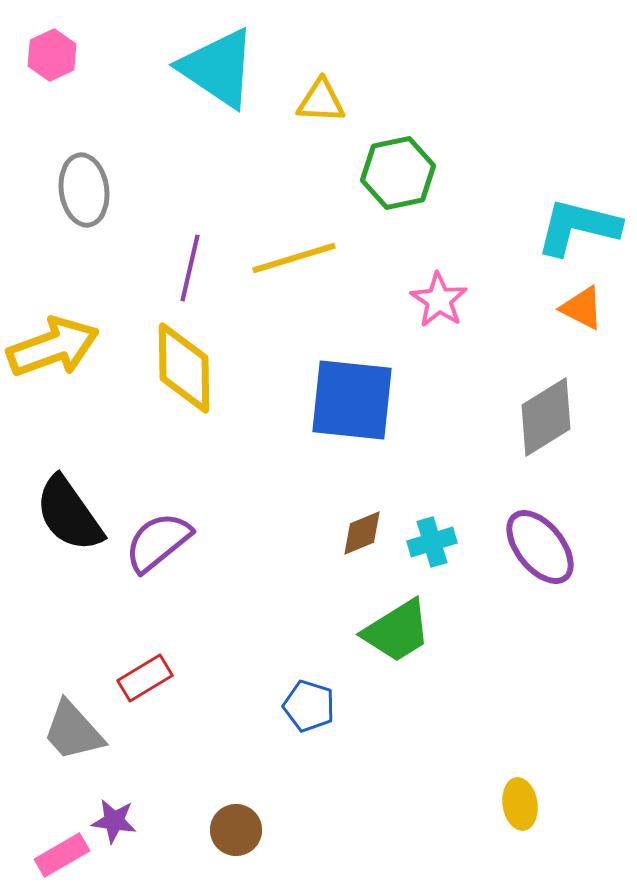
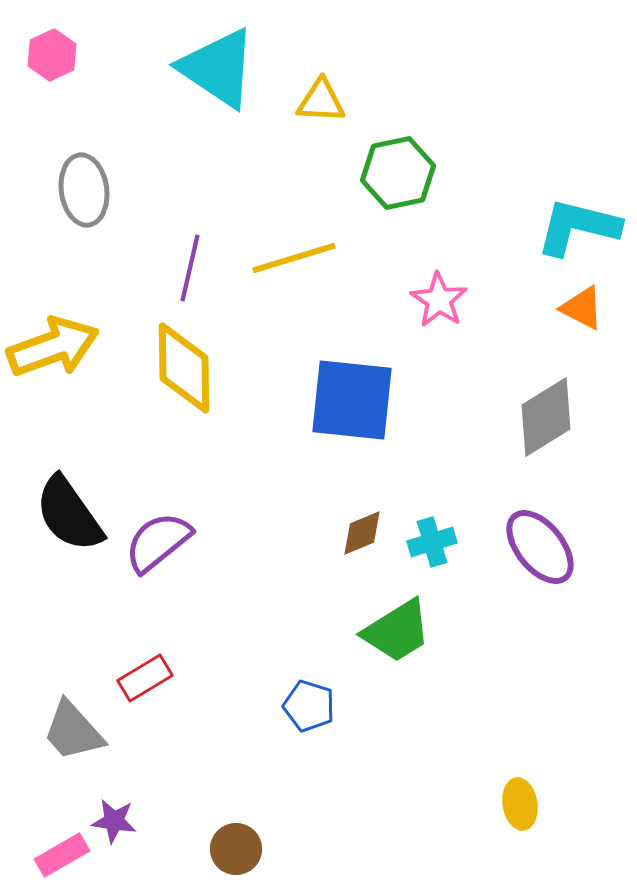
brown circle: moved 19 px down
